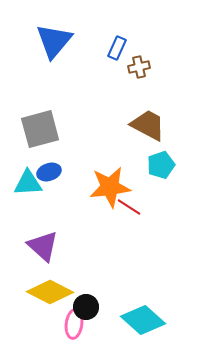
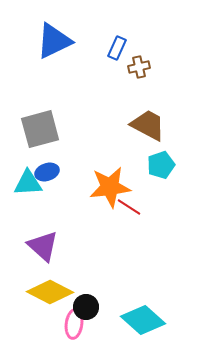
blue triangle: rotated 24 degrees clockwise
blue ellipse: moved 2 px left
